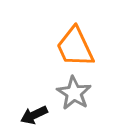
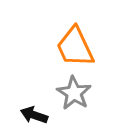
black arrow: rotated 44 degrees clockwise
